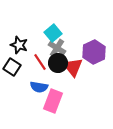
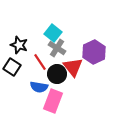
cyan square: rotated 12 degrees counterclockwise
black circle: moved 1 px left, 11 px down
